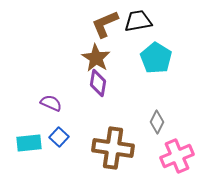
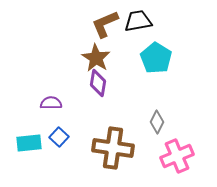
purple semicircle: rotated 25 degrees counterclockwise
